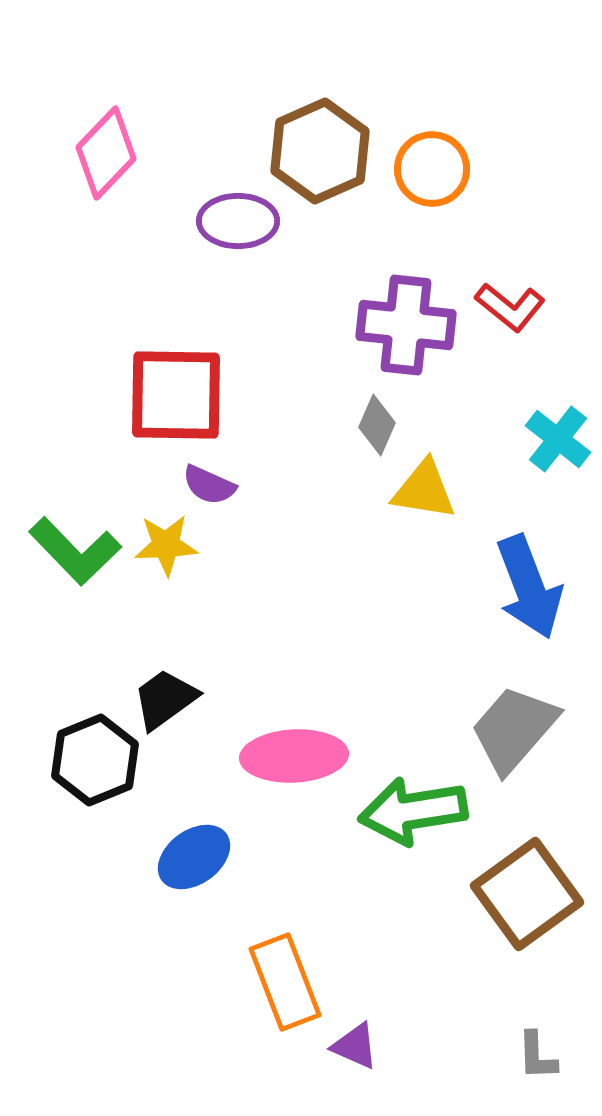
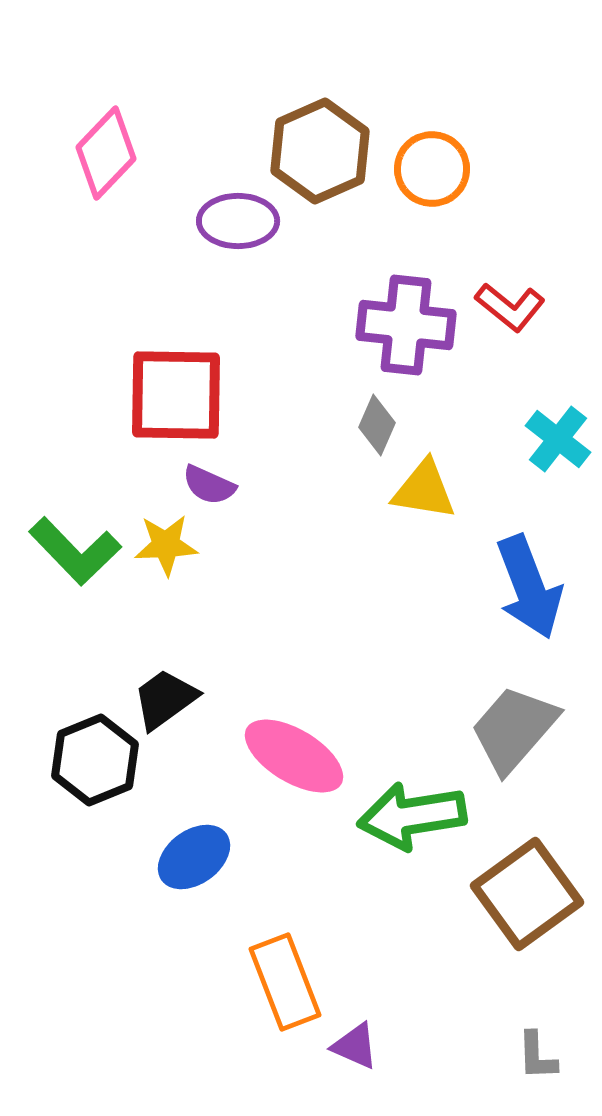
pink ellipse: rotated 34 degrees clockwise
green arrow: moved 1 px left, 5 px down
